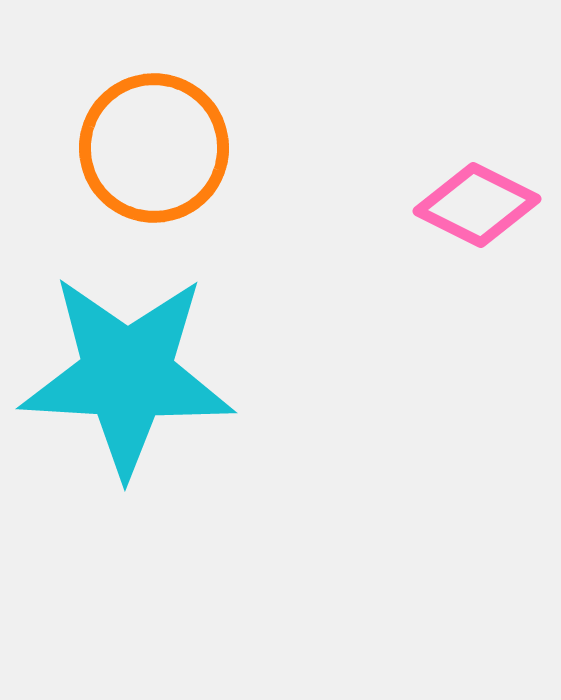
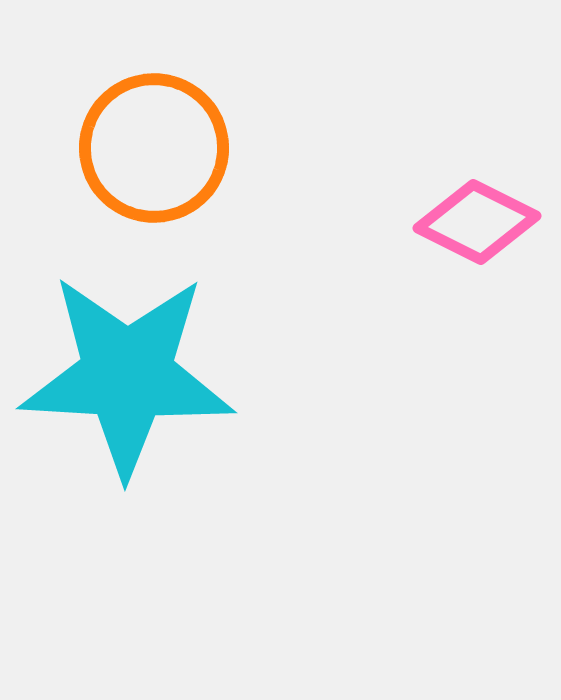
pink diamond: moved 17 px down
